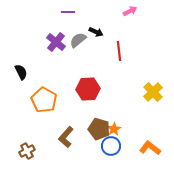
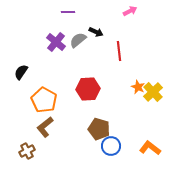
black semicircle: rotated 119 degrees counterclockwise
orange star: moved 24 px right, 42 px up; rotated 16 degrees counterclockwise
brown L-shape: moved 21 px left, 10 px up; rotated 10 degrees clockwise
